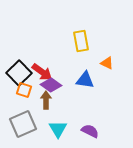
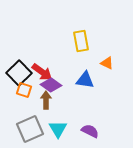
gray square: moved 7 px right, 5 px down
